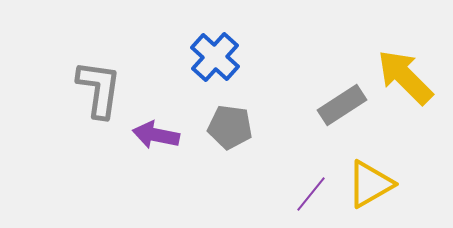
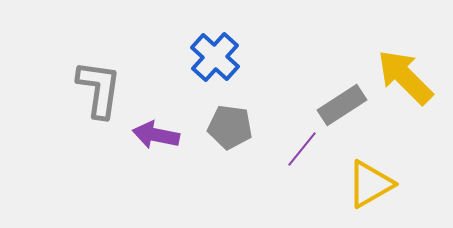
purple line: moved 9 px left, 45 px up
